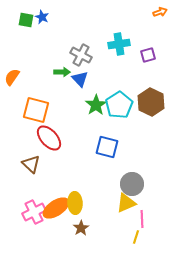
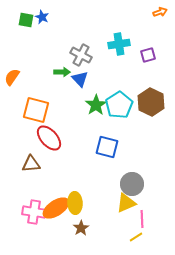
brown triangle: rotated 48 degrees counterclockwise
pink cross: rotated 35 degrees clockwise
yellow line: rotated 40 degrees clockwise
